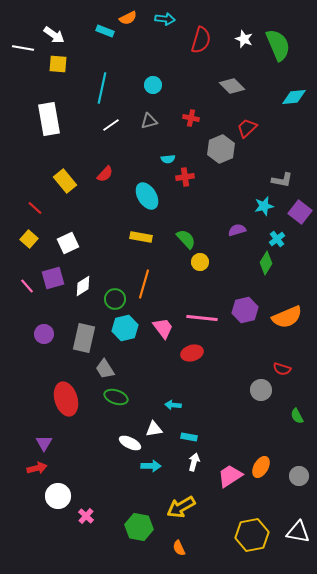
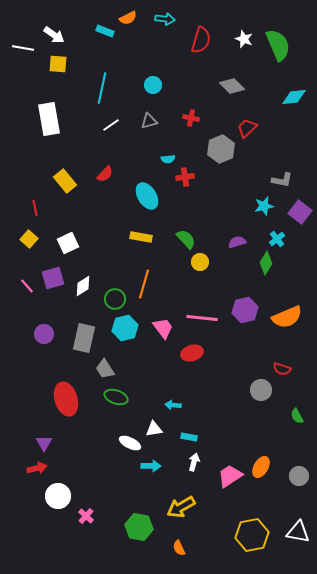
red line at (35, 208): rotated 35 degrees clockwise
purple semicircle at (237, 230): moved 12 px down
